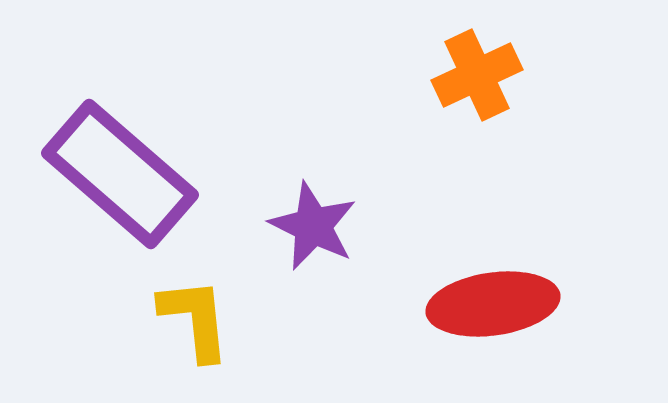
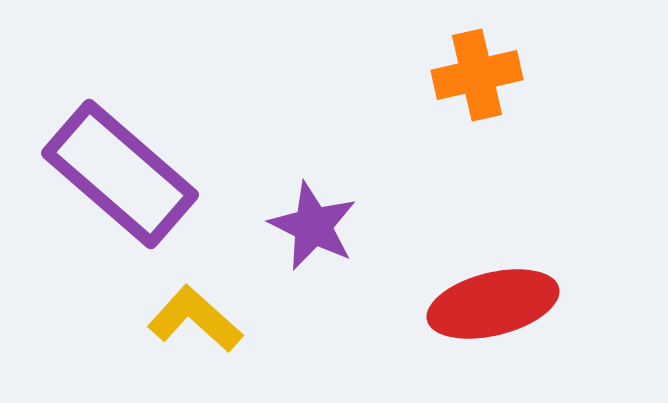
orange cross: rotated 12 degrees clockwise
red ellipse: rotated 6 degrees counterclockwise
yellow L-shape: rotated 42 degrees counterclockwise
